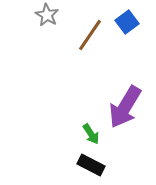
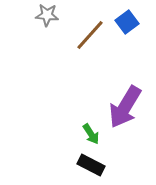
gray star: rotated 25 degrees counterclockwise
brown line: rotated 8 degrees clockwise
